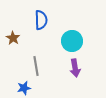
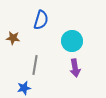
blue semicircle: rotated 18 degrees clockwise
brown star: rotated 24 degrees counterclockwise
gray line: moved 1 px left, 1 px up; rotated 18 degrees clockwise
